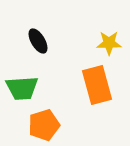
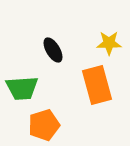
black ellipse: moved 15 px right, 9 px down
